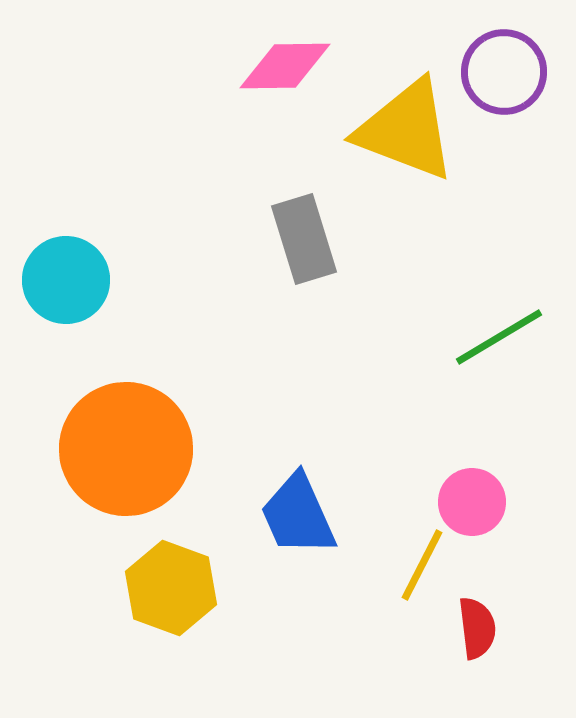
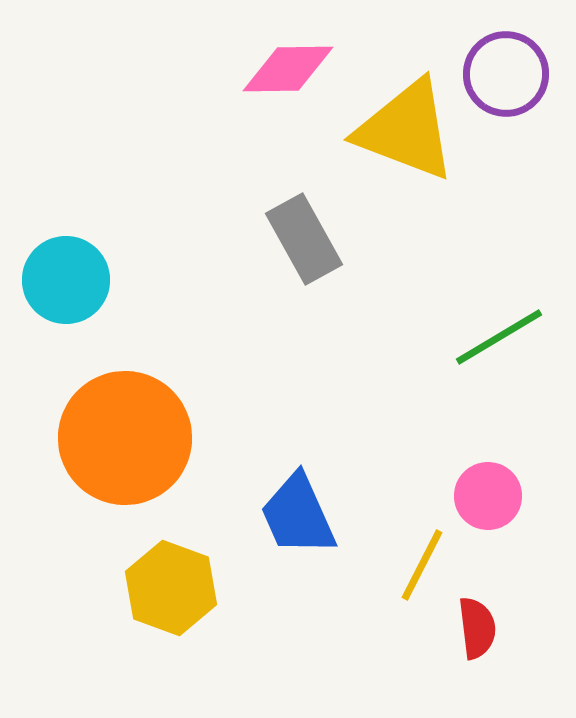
pink diamond: moved 3 px right, 3 px down
purple circle: moved 2 px right, 2 px down
gray rectangle: rotated 12 degrees counterclockwise
orange circle: moved 1 px left, 11 px up
pink circle: moved 16 px right, 6 px up
